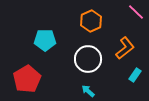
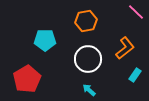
orange hexagon: moved 5 px left; rotated 15 degrees clockwise
cyan arrow: moved 1 px right, 1 px up
